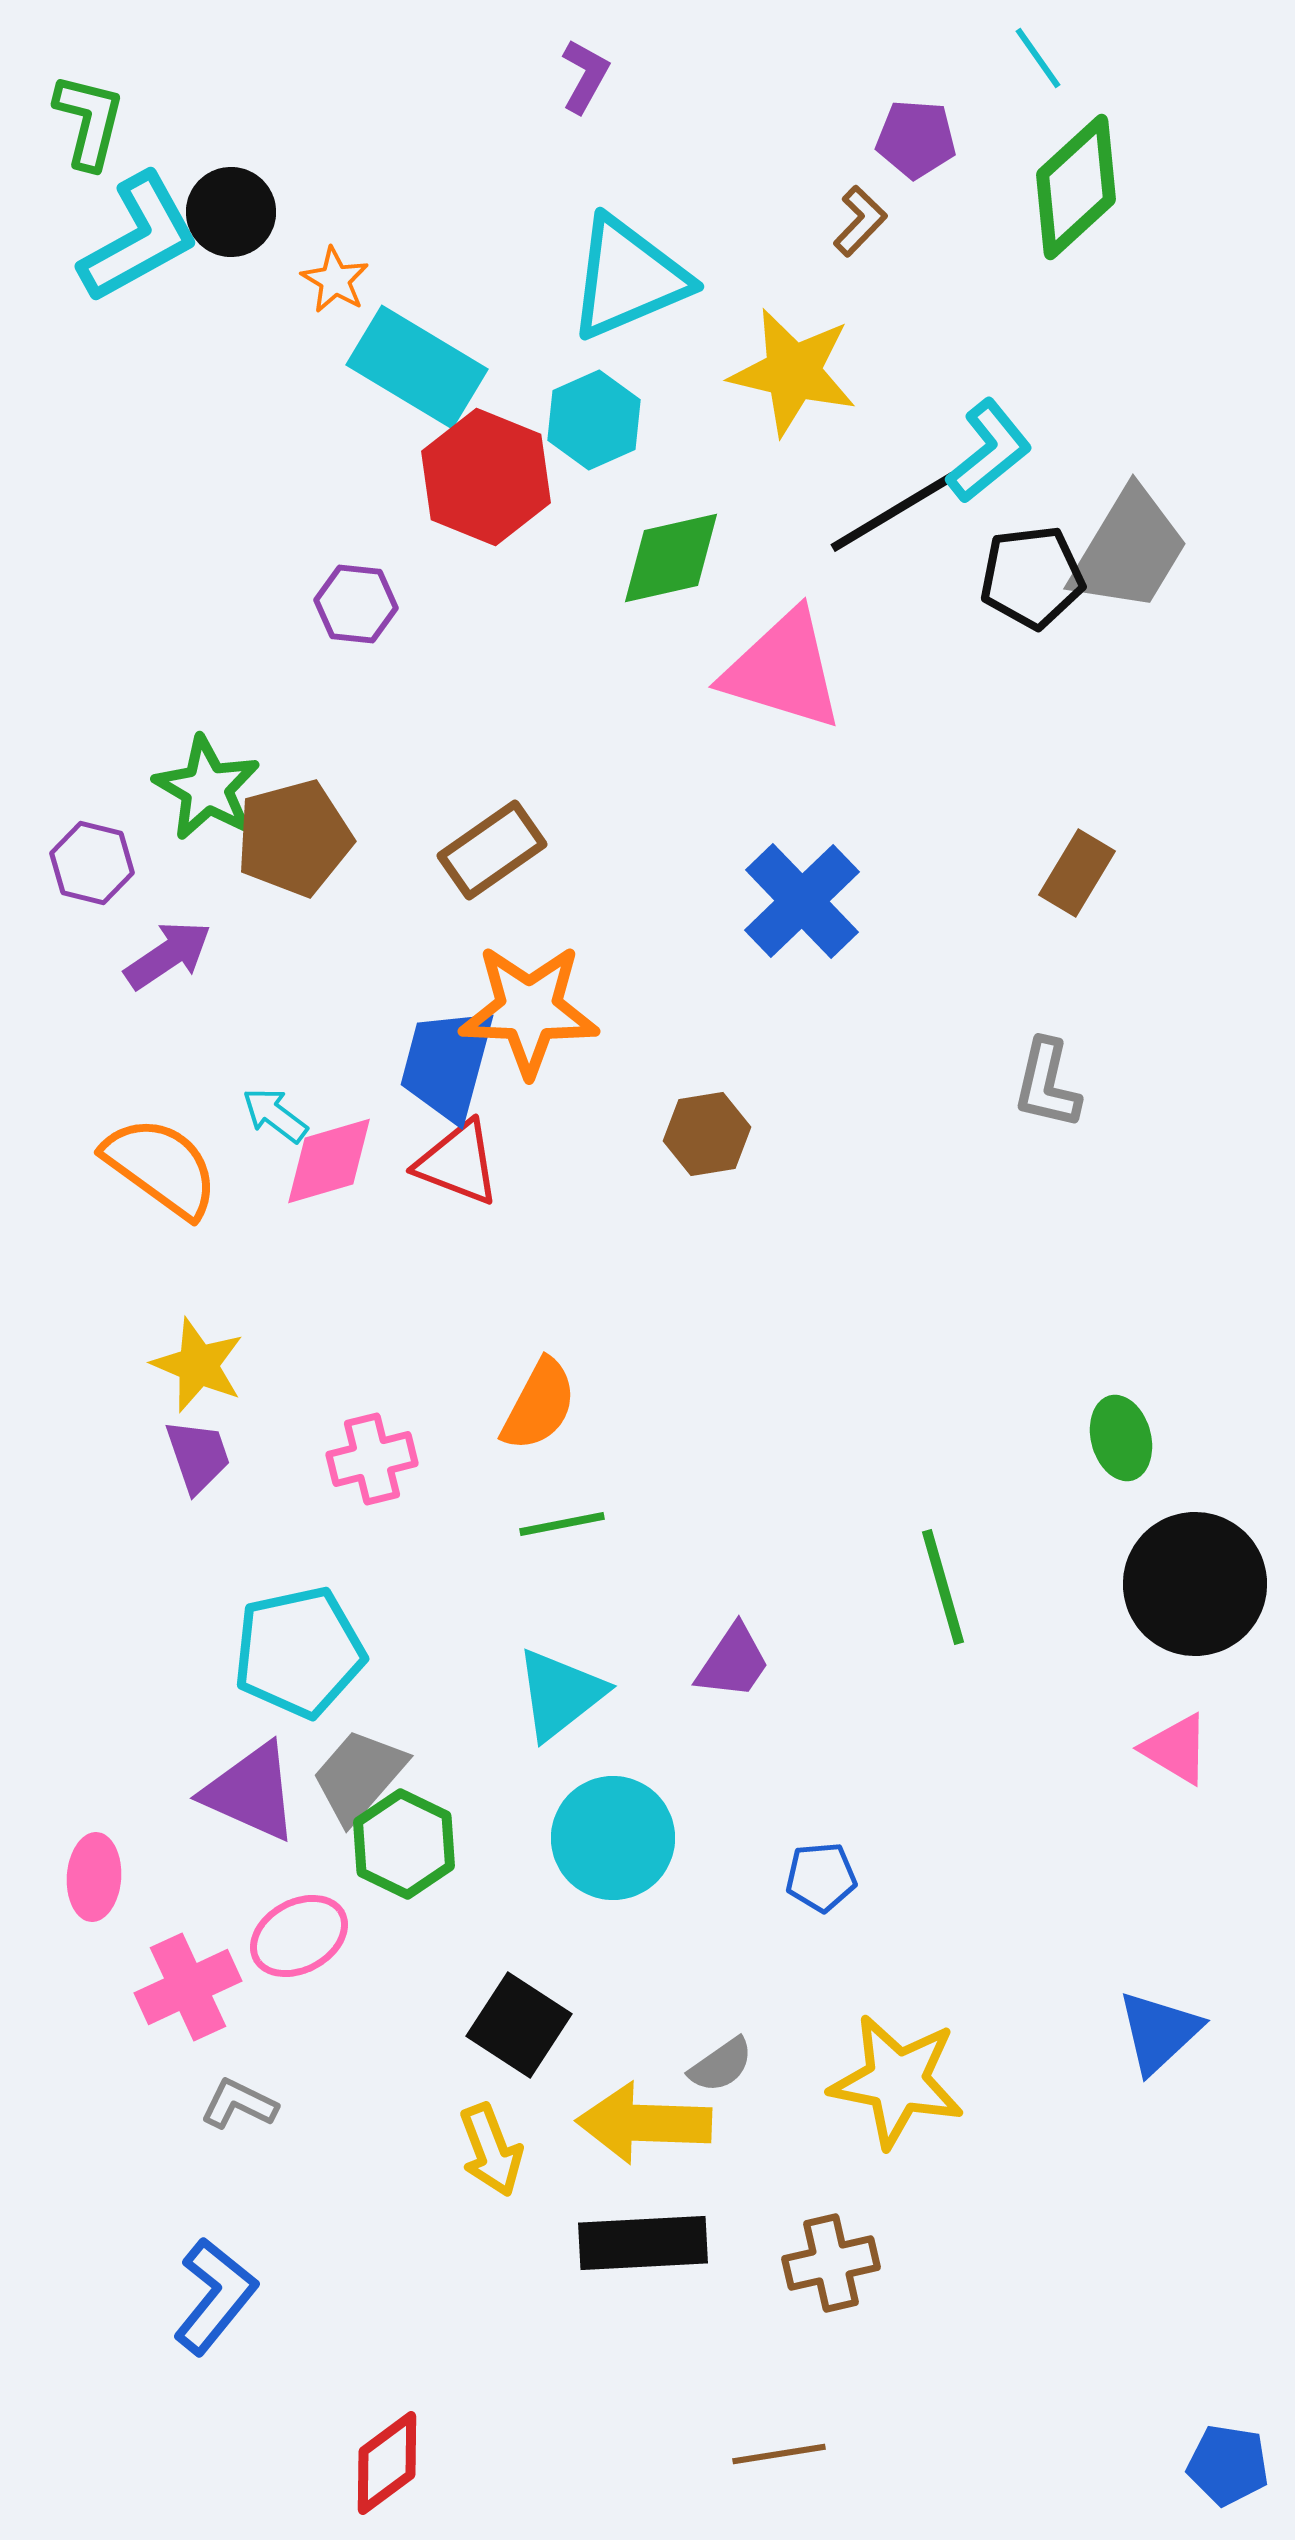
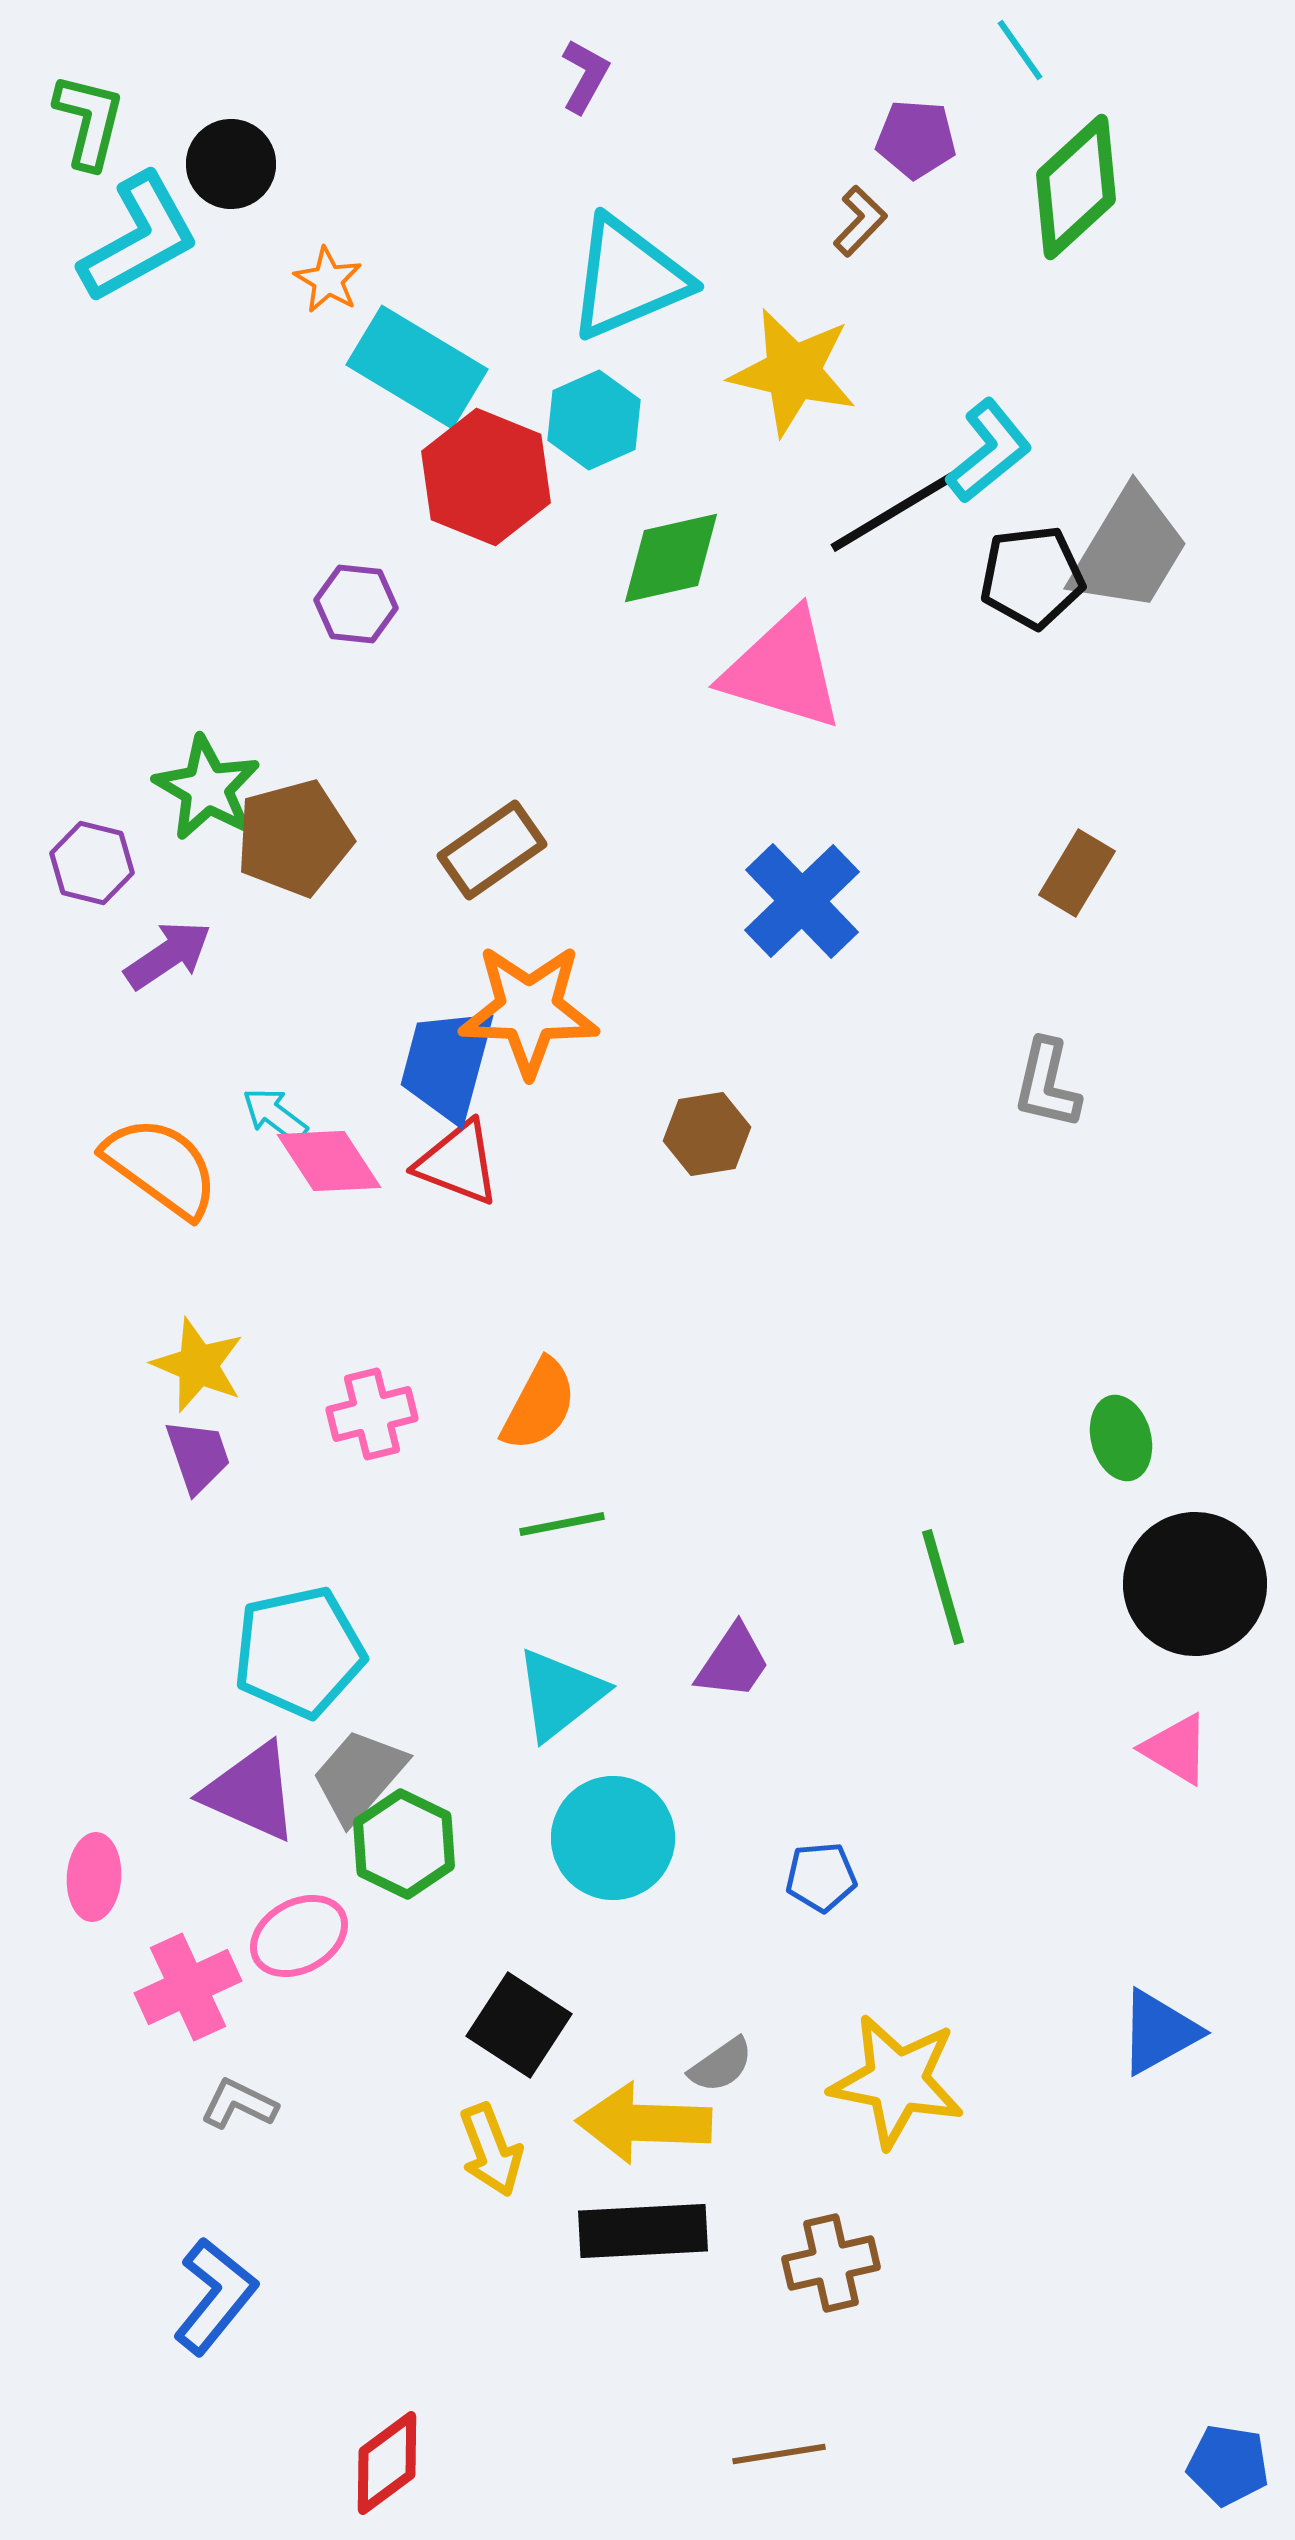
cyan line at (1038, 58): moved 18 px left, 8 px up
black circle at (231, 212): moved 48 px up
orange star at (335, 280): moved 7 px left
pink diamond at (329, 1161): rotated 73 degrees clockwise
pink cross at (372, 1459): moved 45 px up
blue triangle at (1159, 2032): rotated 14 degrees clockwise
black rectangle at (643, 2243): moved 12 px up
